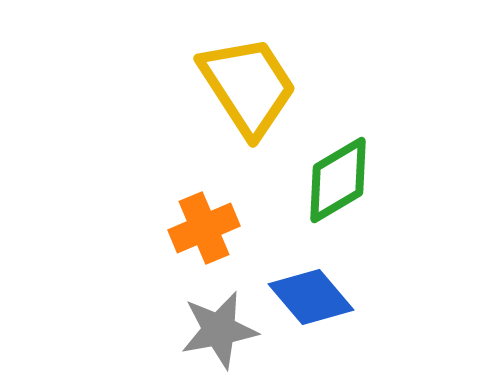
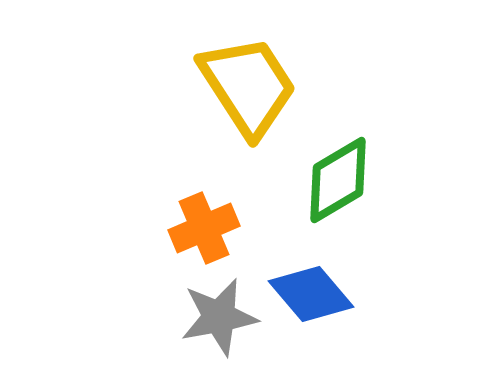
blue diamond: moved 3 px up
gray star: moved 13 px up
